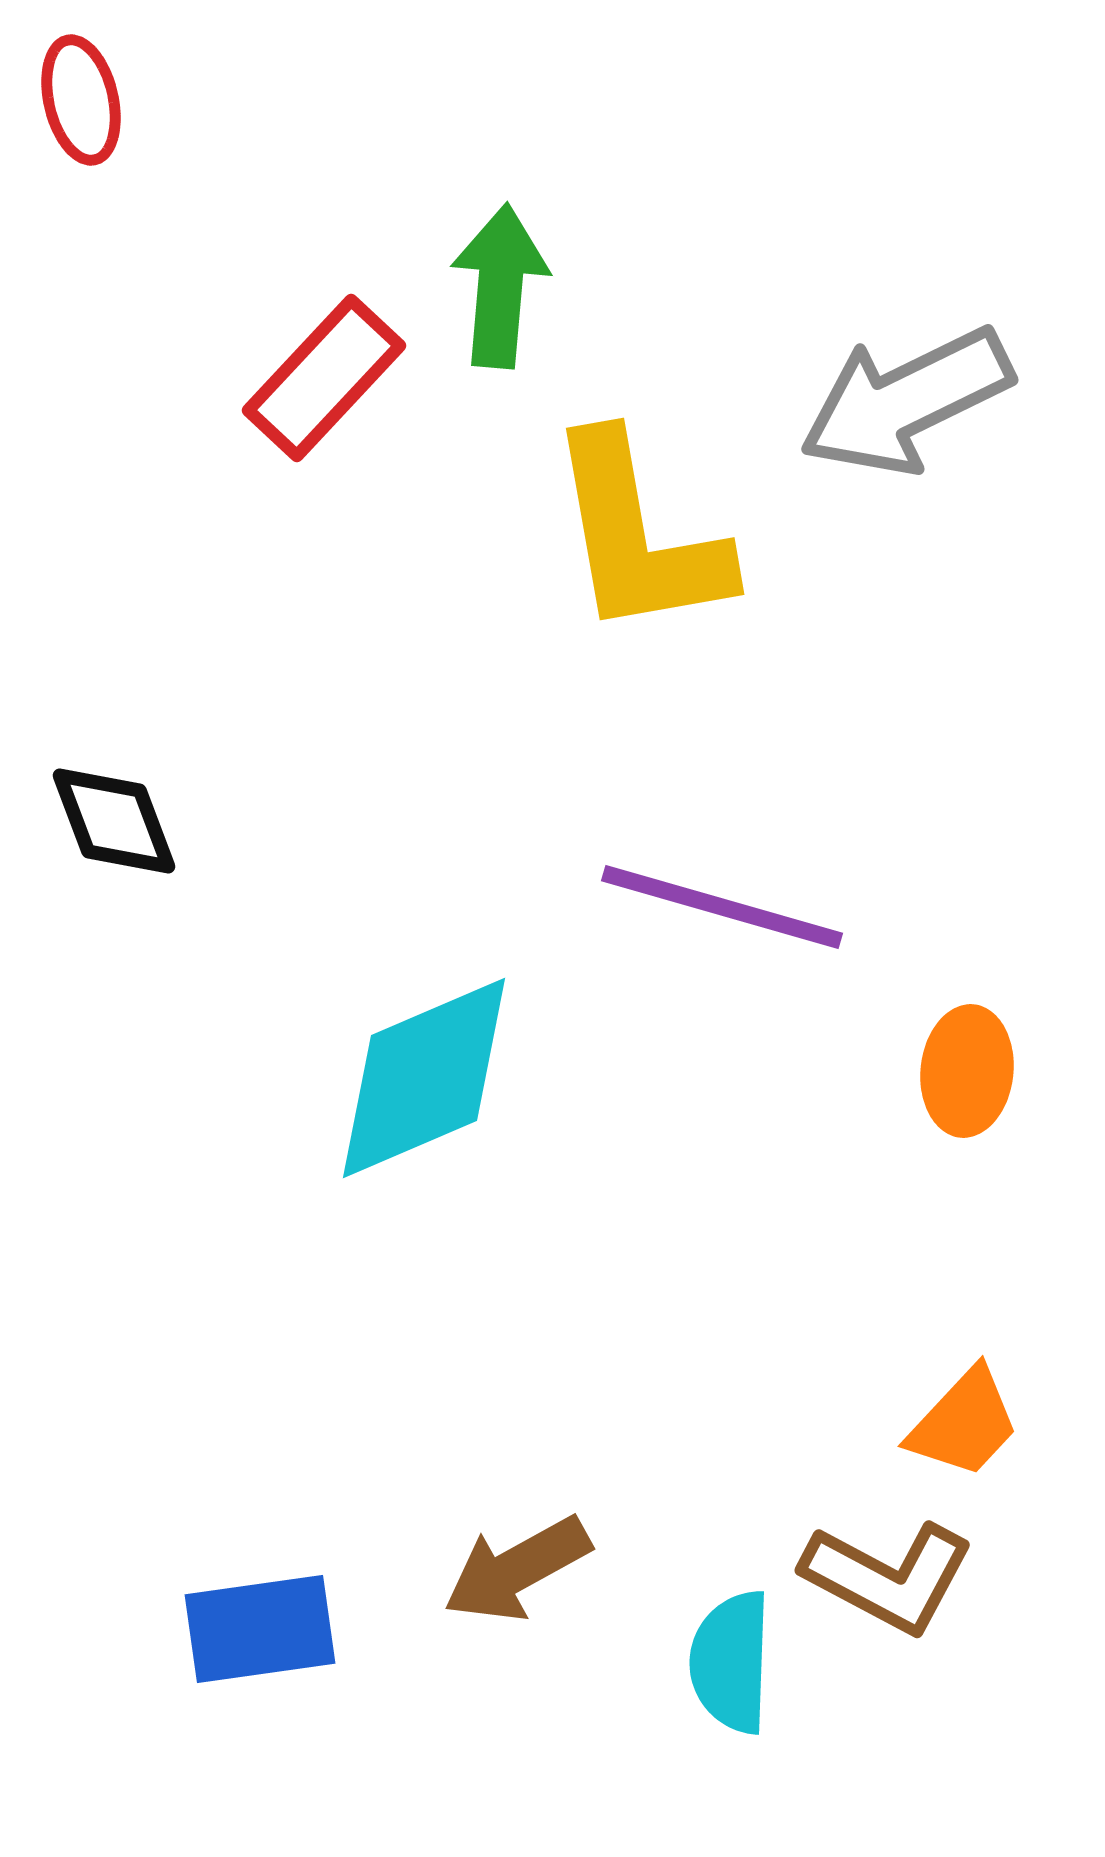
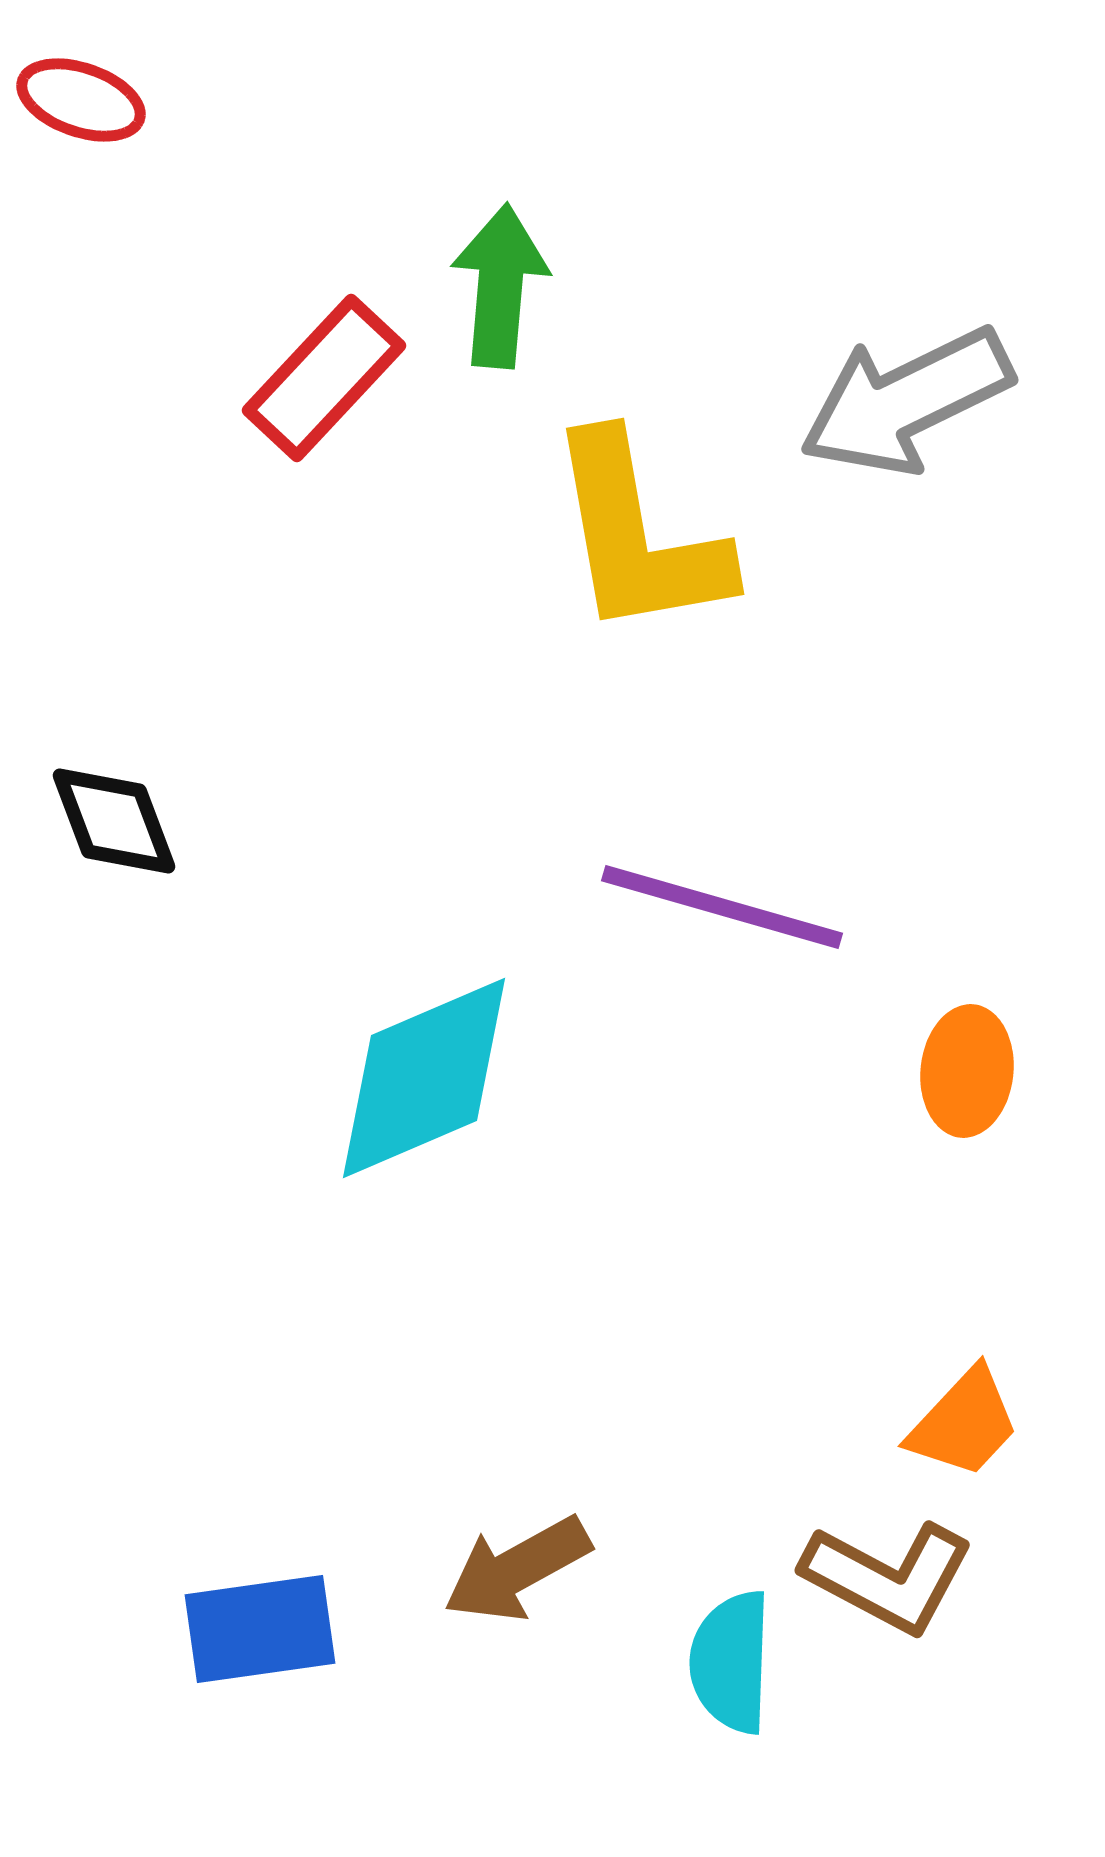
red ellipse: rotated 58 degrees counterclockwise
